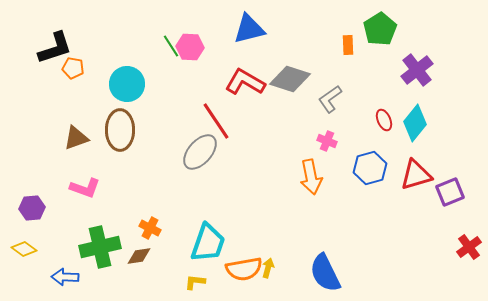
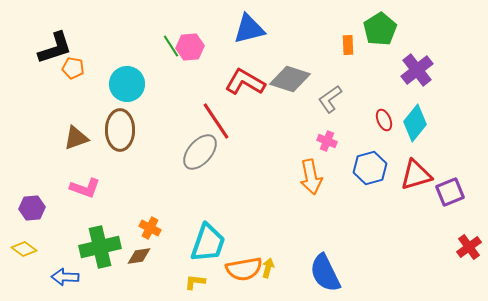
pink hexagon: rotated 8 degrees counterclockwise
